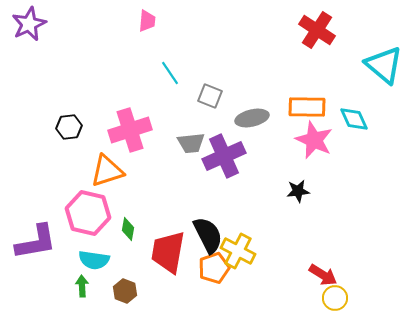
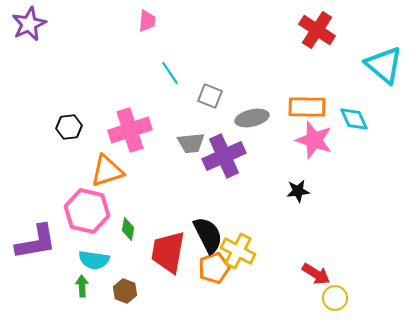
pink star: rotated 6 degrees counterclockwise
pink hexagon: moved 1 px left, 2 px up
red arrow: moved 7 px left, 1 px up
